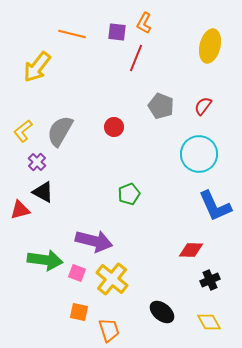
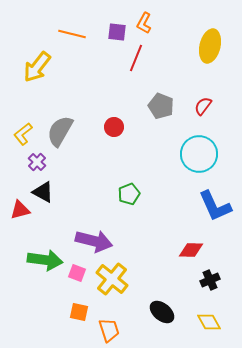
yellow L-shape: moved 3 px down
